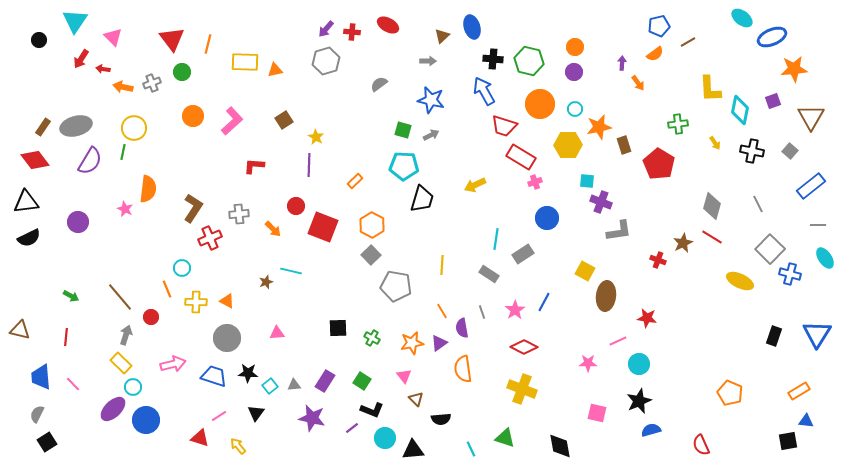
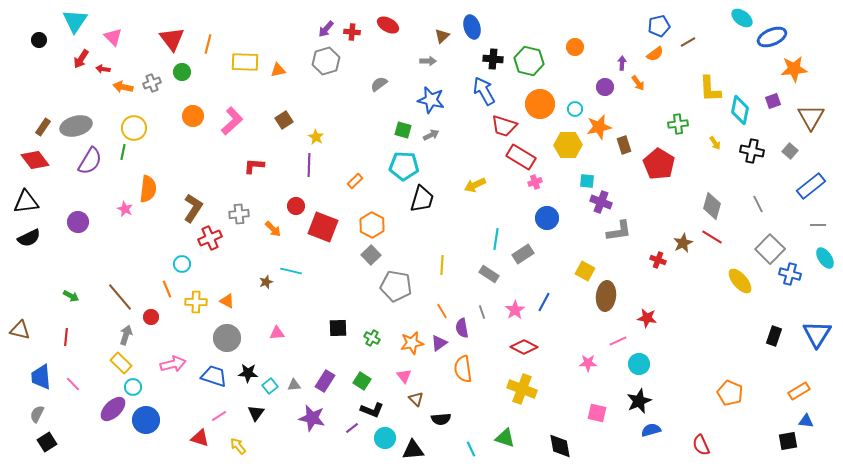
orange triangle at (275, 70): moved 3 px right
purple circle at (574, 72): moved 31 px right, 15 px down
cyan circle at (182, 268): moved 4 px up
yellow ellipse at (740, 281): rotated 24 degrees clockwise
